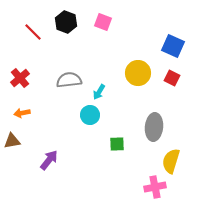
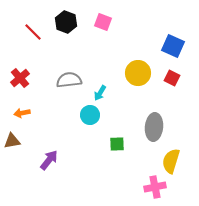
cyan arrow: moved 1 px right, 1 px down
